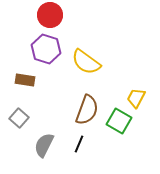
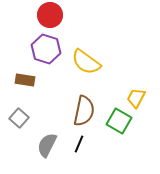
brown semicircle: moved 3 px left, 1 px down; rotated 8 degrees counterclockwise
gray semicircle: moved 3 px right
